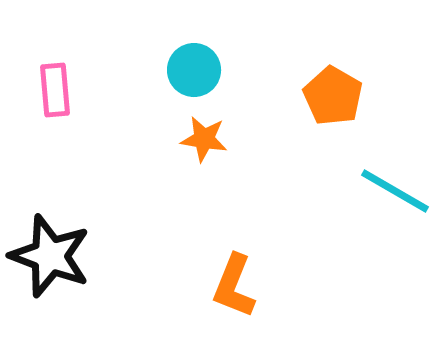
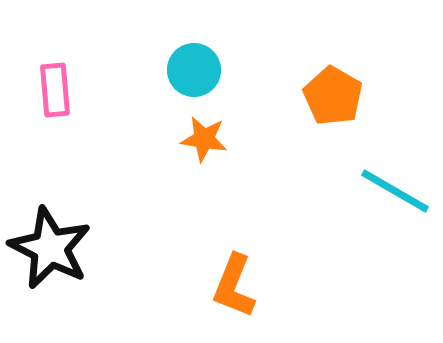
black star: moved 8 px up; rotated 6 degrees clockwise
